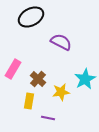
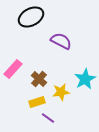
purple semicircle: moved 1 px up
pink rectangle: rotated 12 degrees clockwise
brown cross: moved 1 px right
yellow rectangle: moved 8 px right, 1 px down; rotated 63 degrees clockwise
purple line: rotated 24 degrees clockwise
